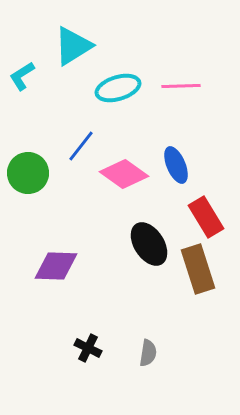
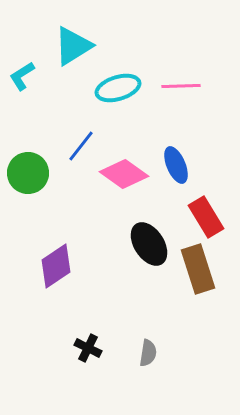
purple diamond: rotated 36 degrees counterclockwise
